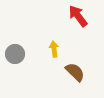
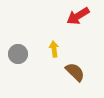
red arrow: rotated 85 degrees counterclockwise
gray circle: moved 3 px right
